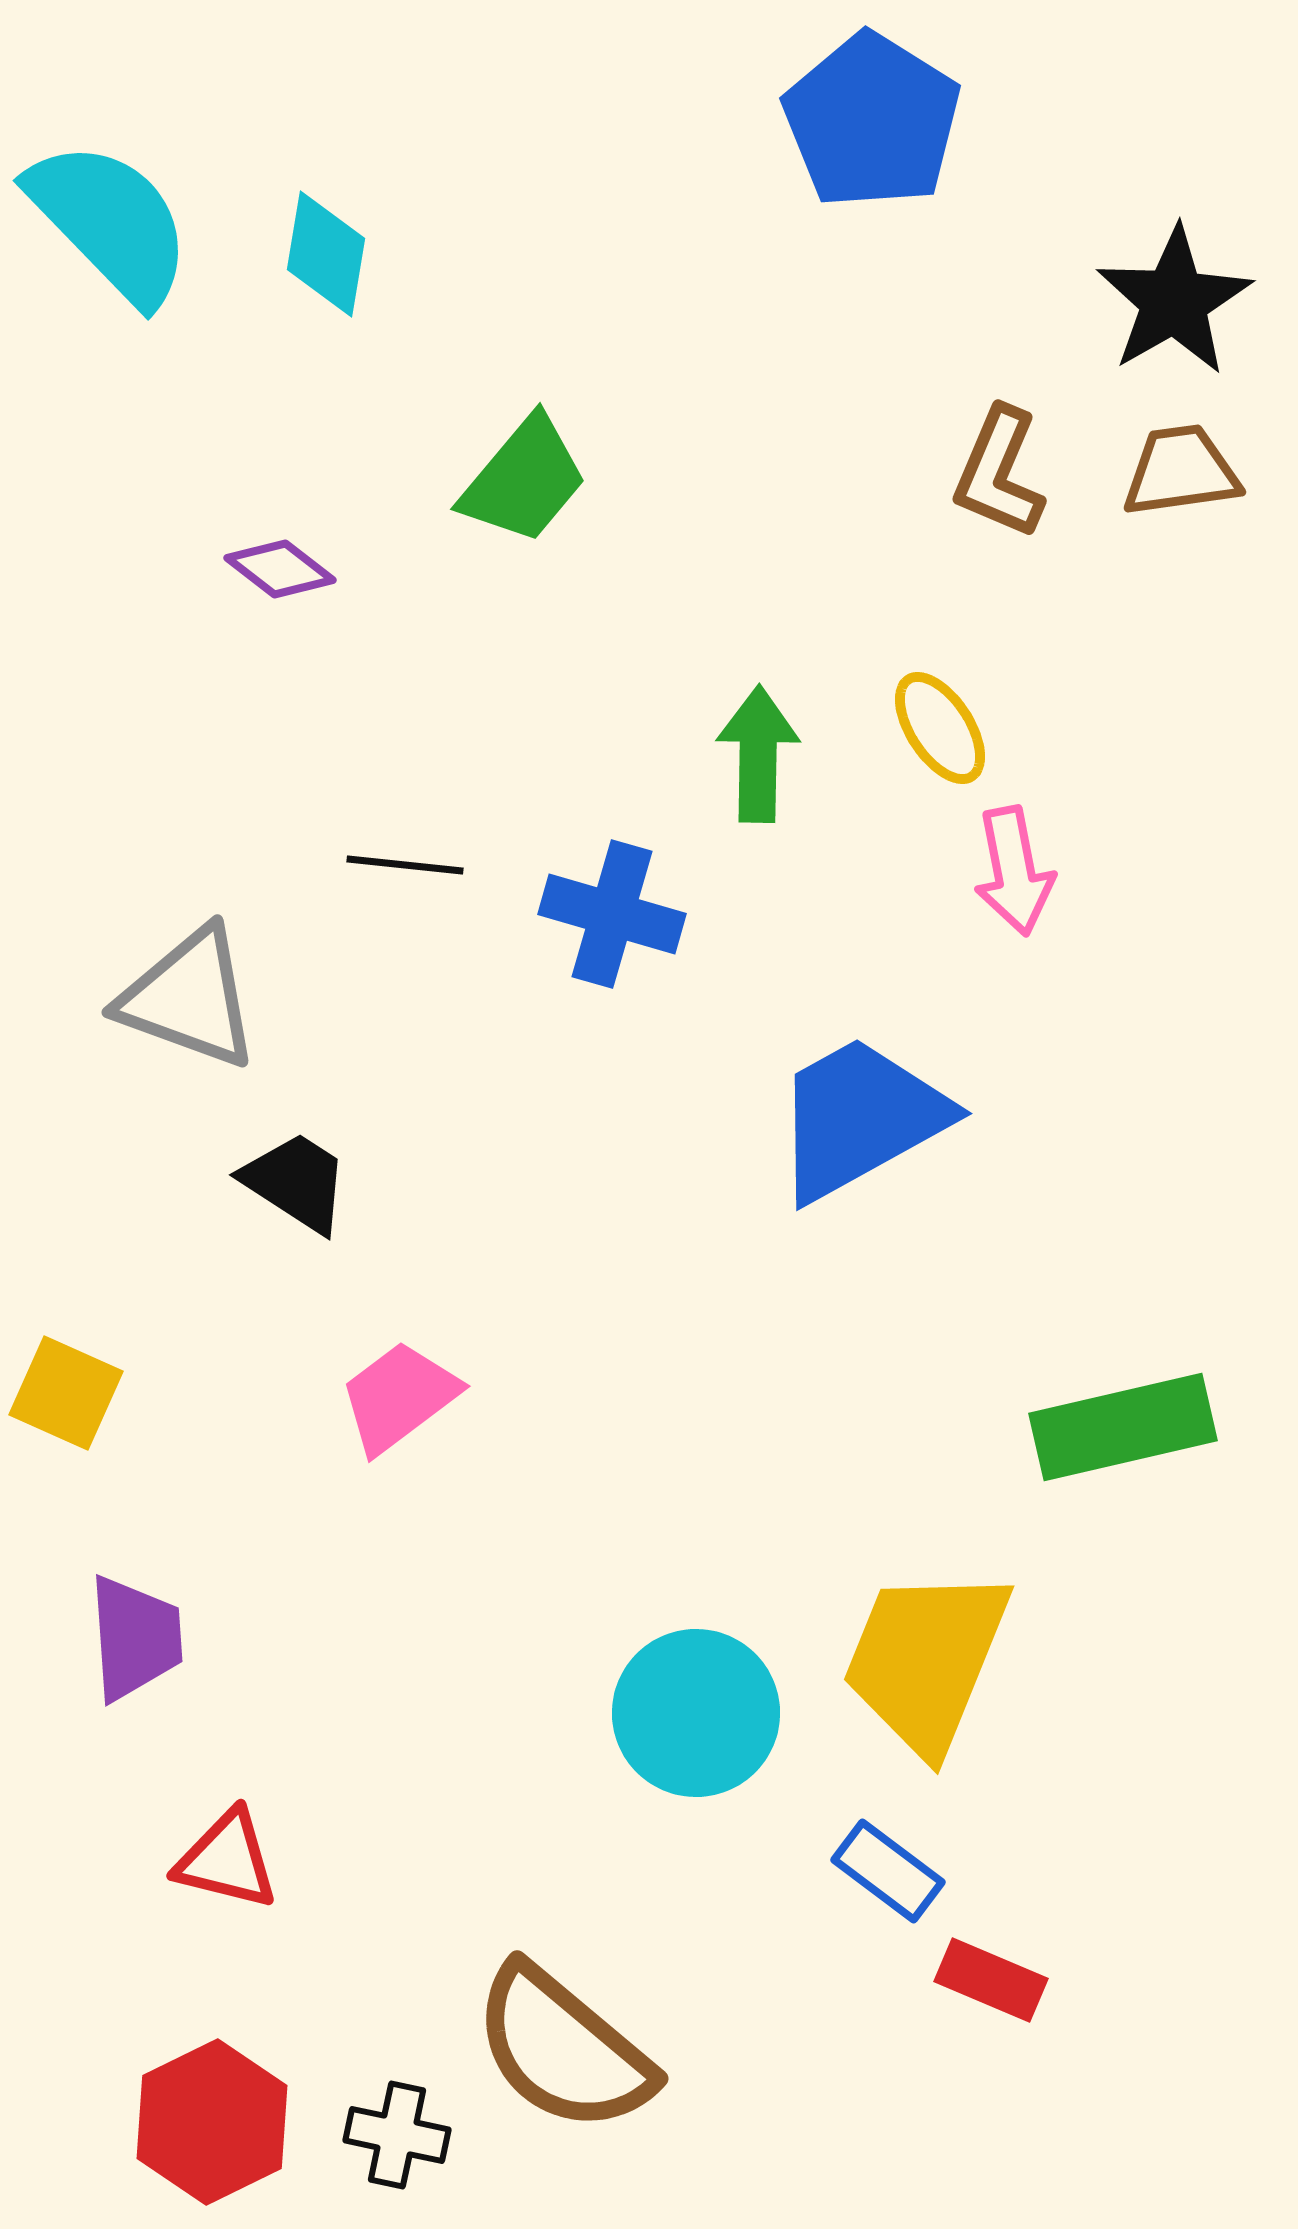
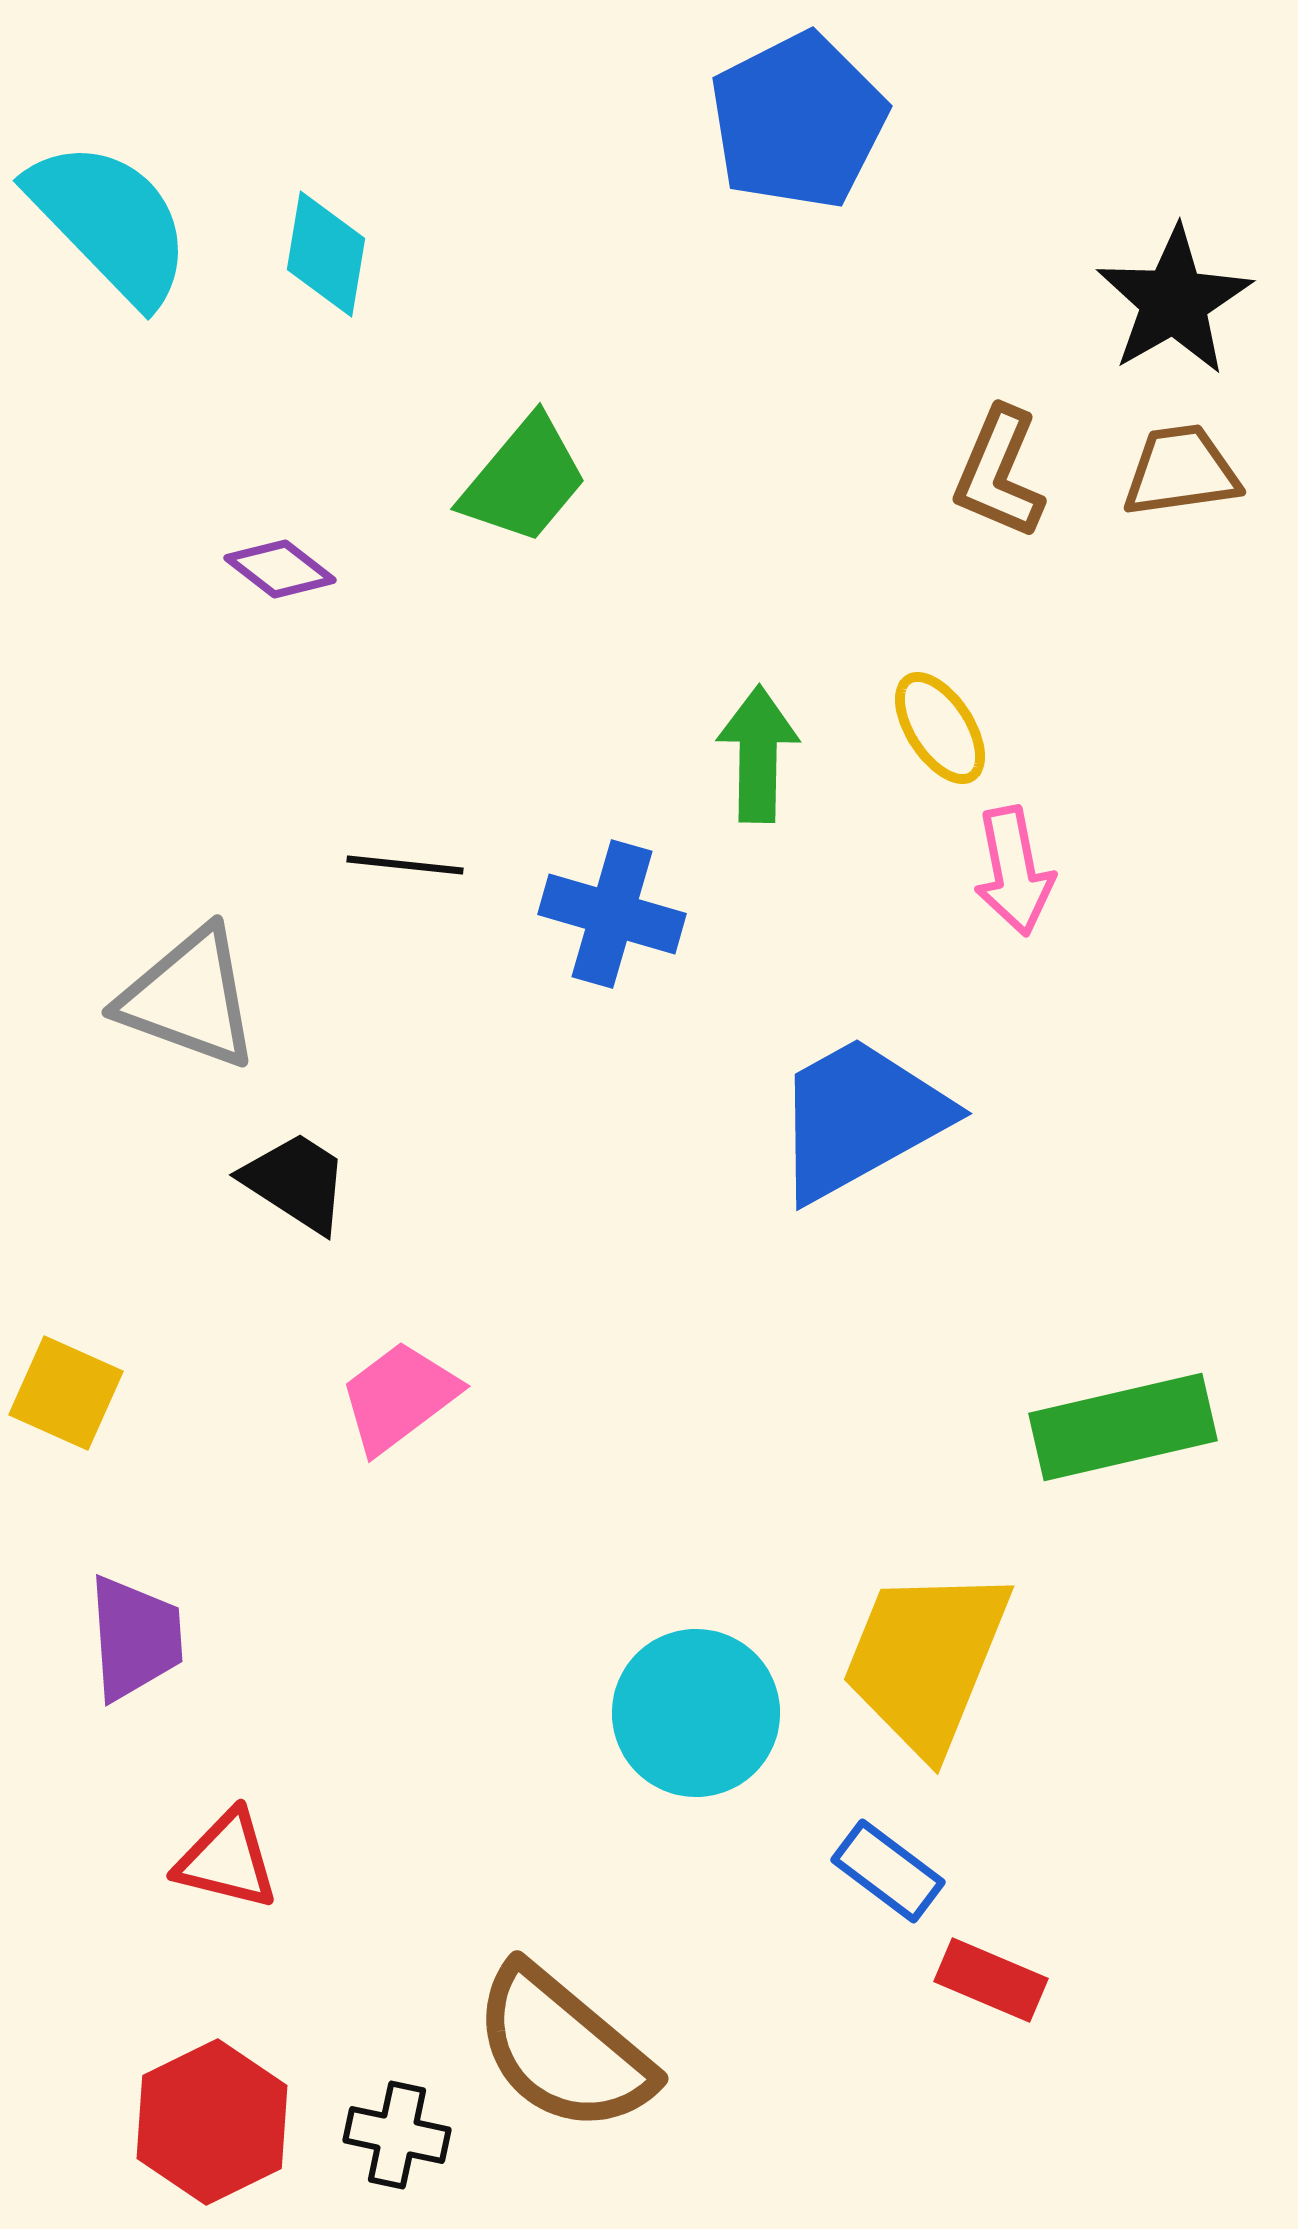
blue pentagon: moved 74 px left; rotated 13 degrees clockwise
